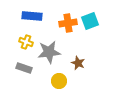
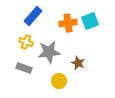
blue rectangle: moved 1 px right; rotated 54 degrees counterclockwise
